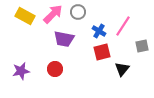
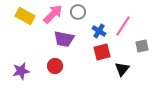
red circle: moved 3 px up
